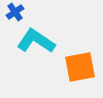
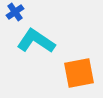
orange square: moved 1 px left, 6 px down
